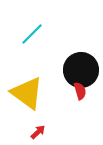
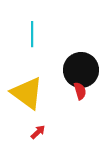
cyan line: rotated 45 degrees counterclockwise
